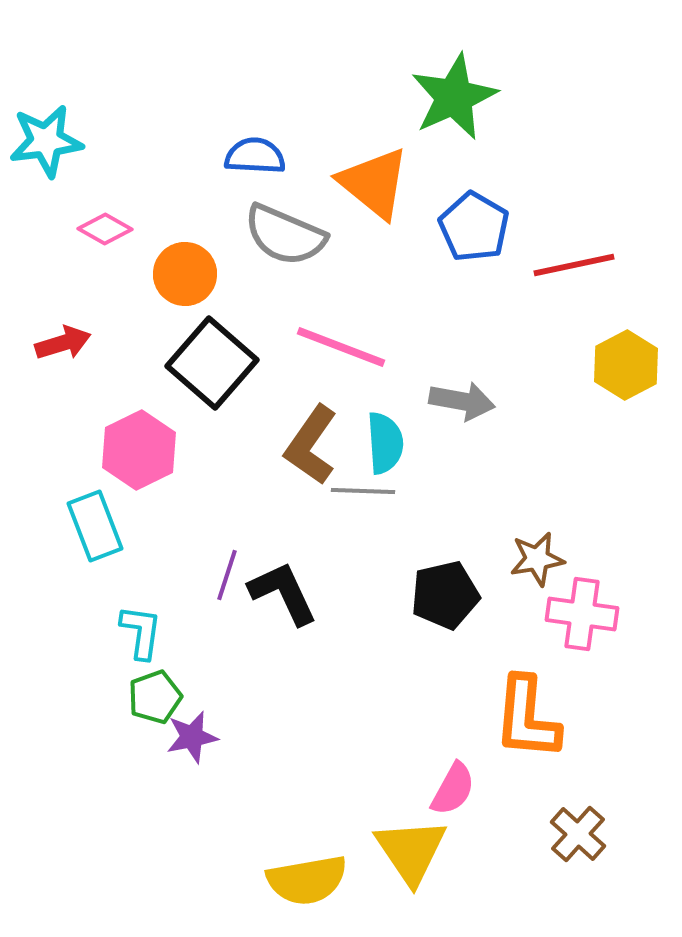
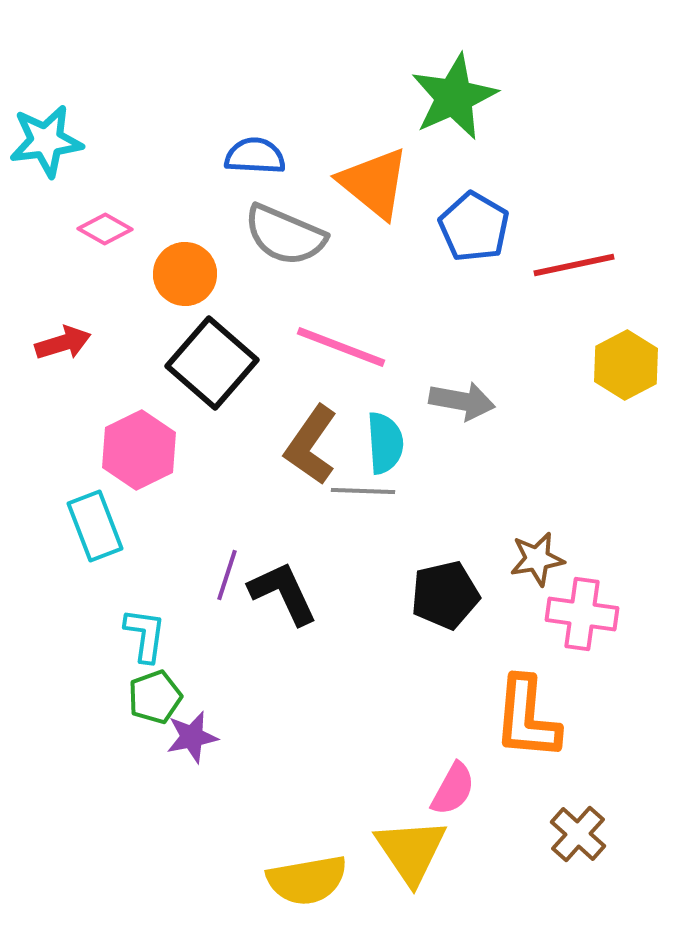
cyan L-shape: moved 4 px right, 3 px down
